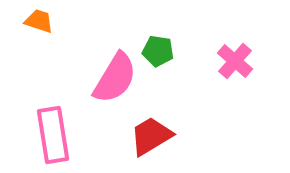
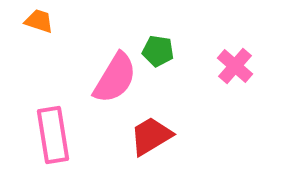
pink cross: moved 5 px down
